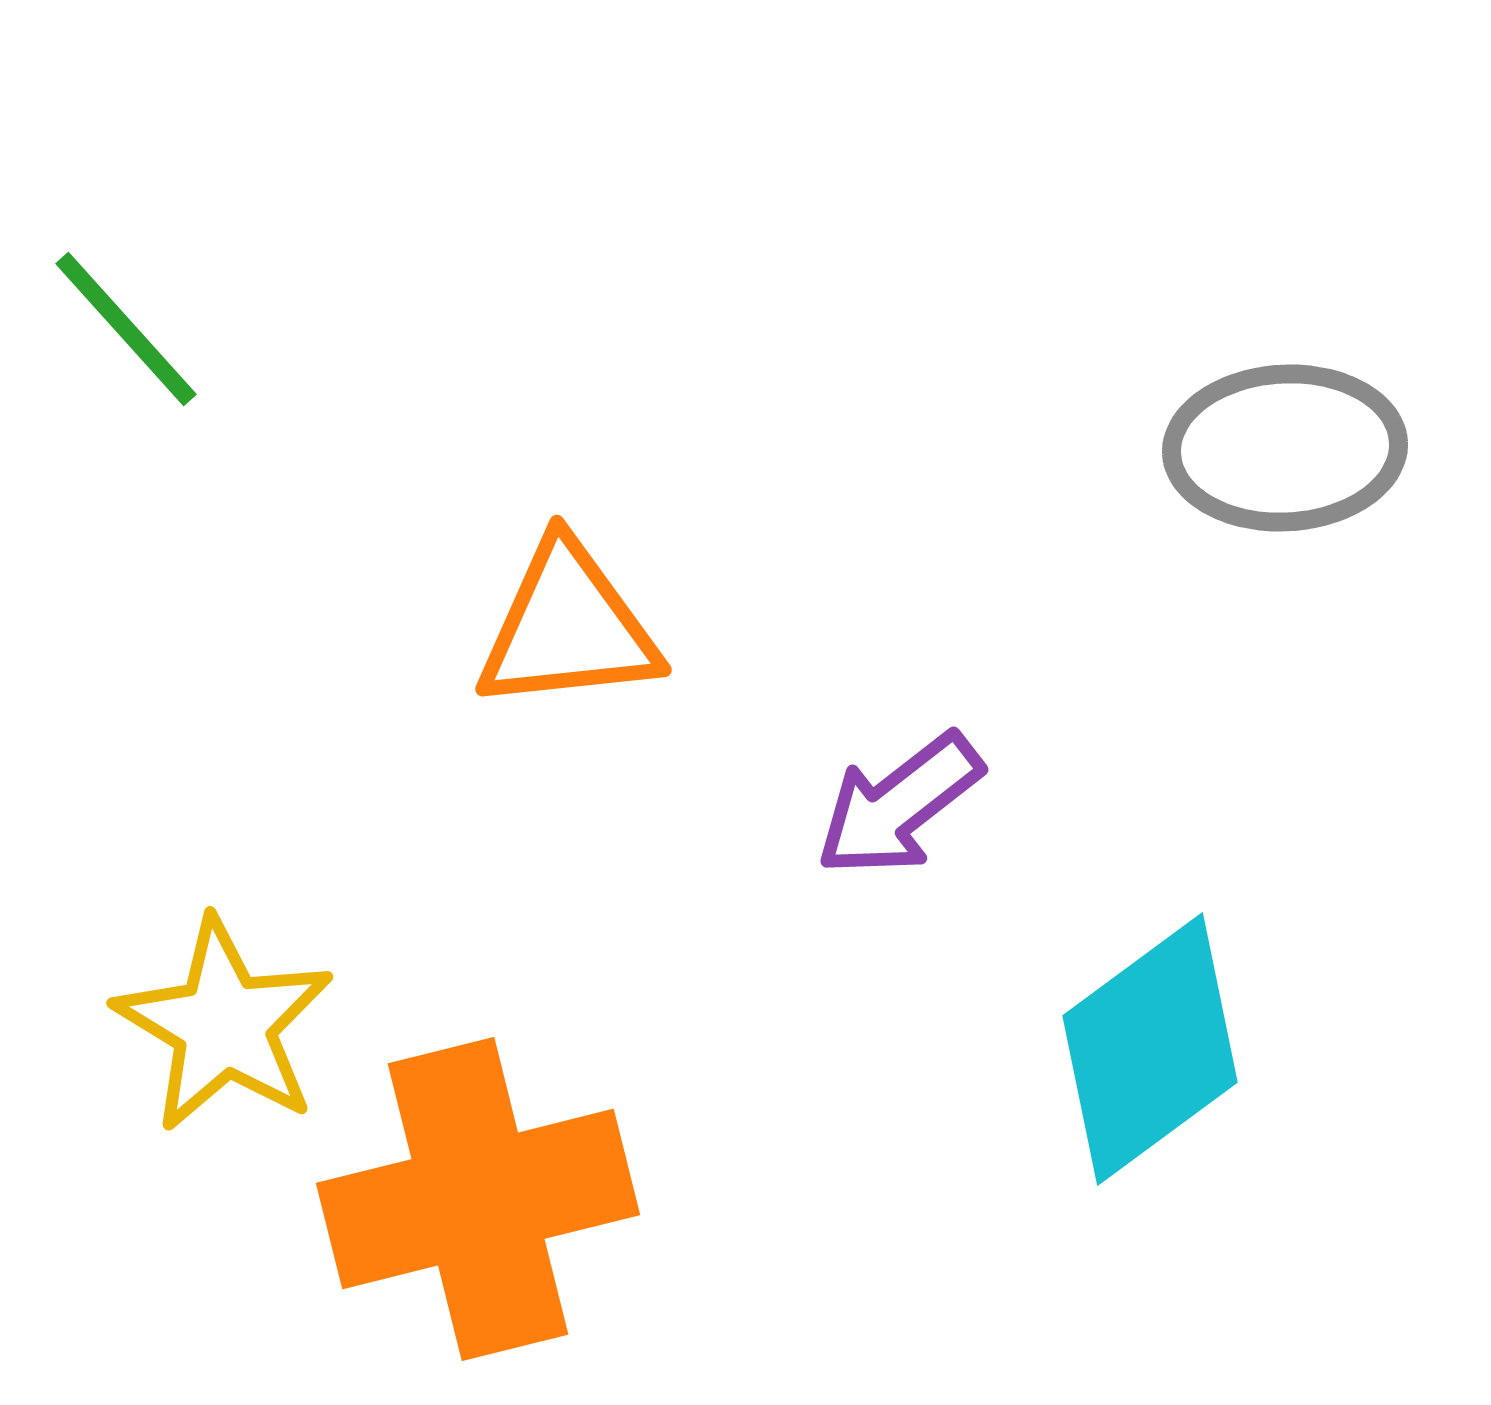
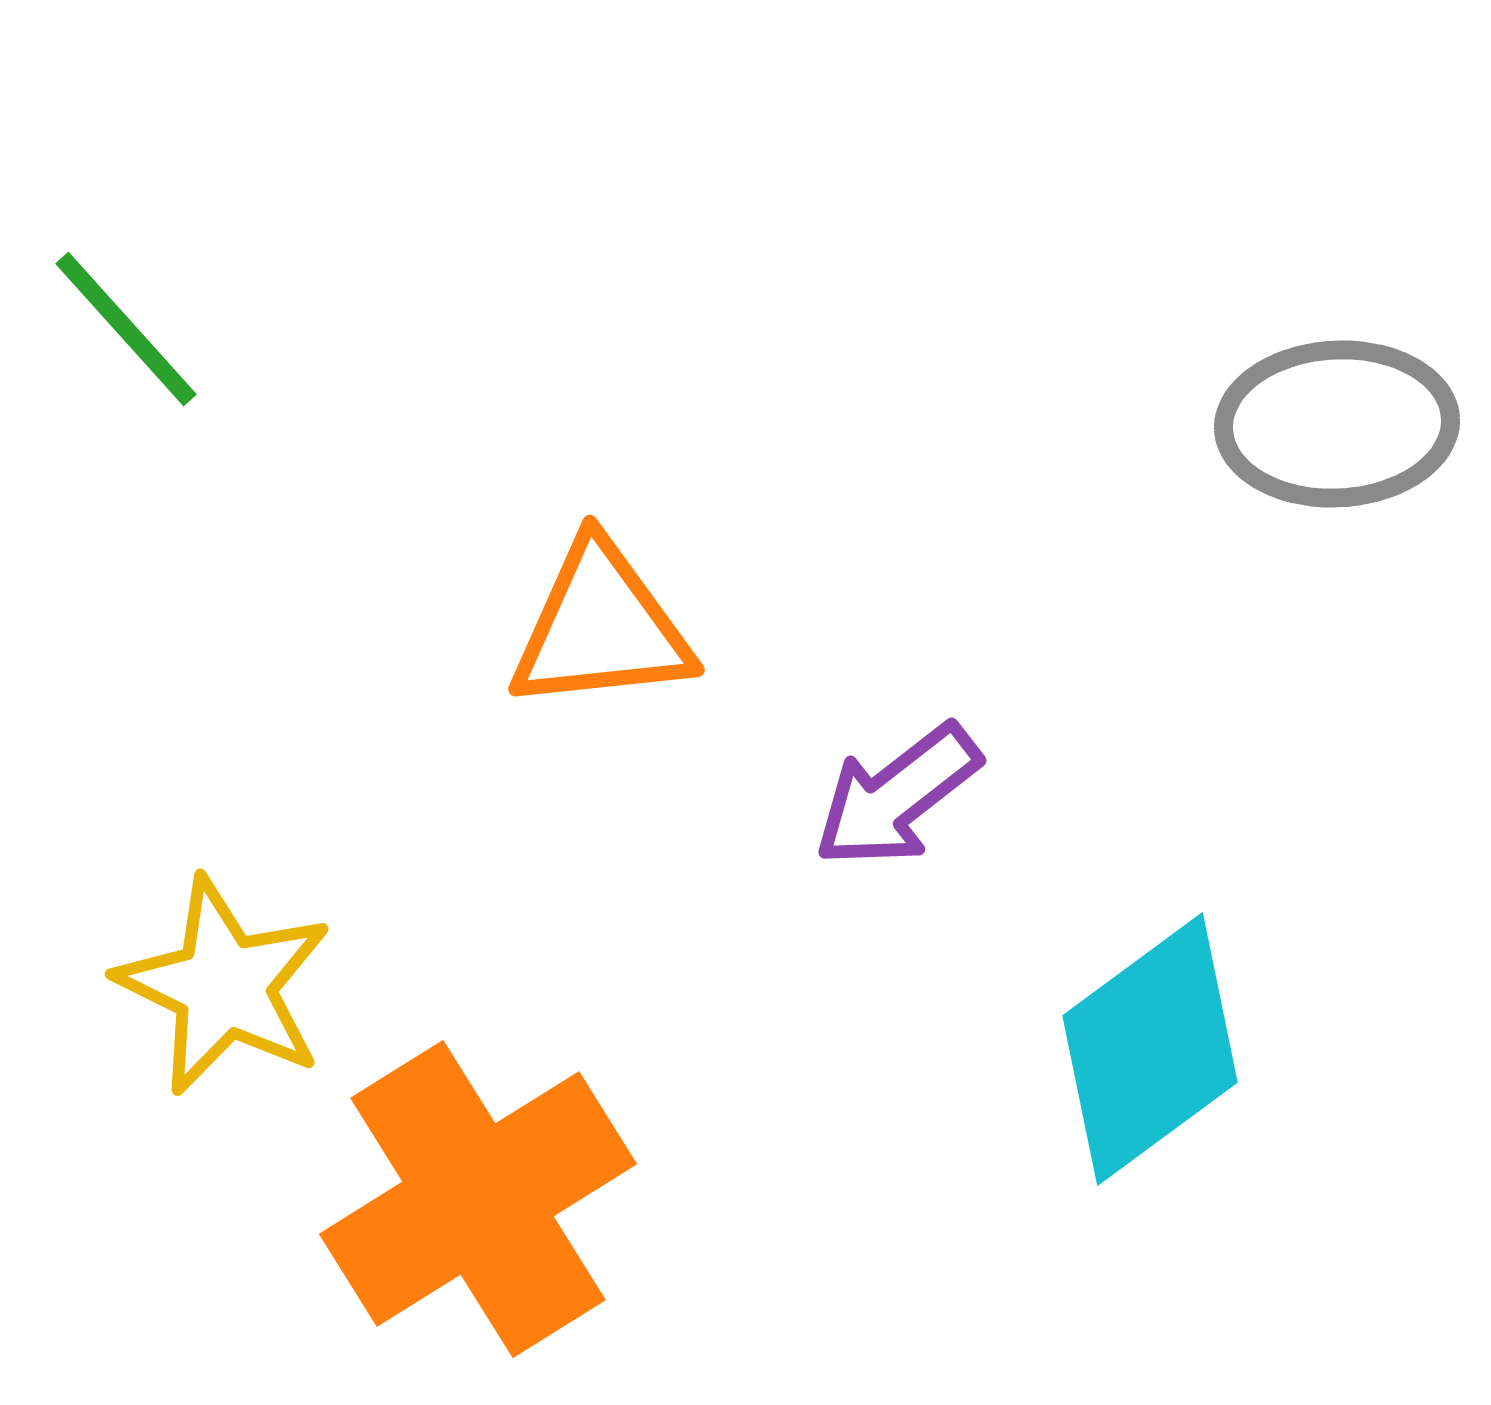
gray ellipse: moved 52 px right, 24 px up
orange triangle: moved 33 px right
purple arrow: moved 2 px left, 9 px up
yellow star: moved 39 px up; rotated 5 degrees counterclockwise
orange cross: rotated 18 degrees counterclockwise
